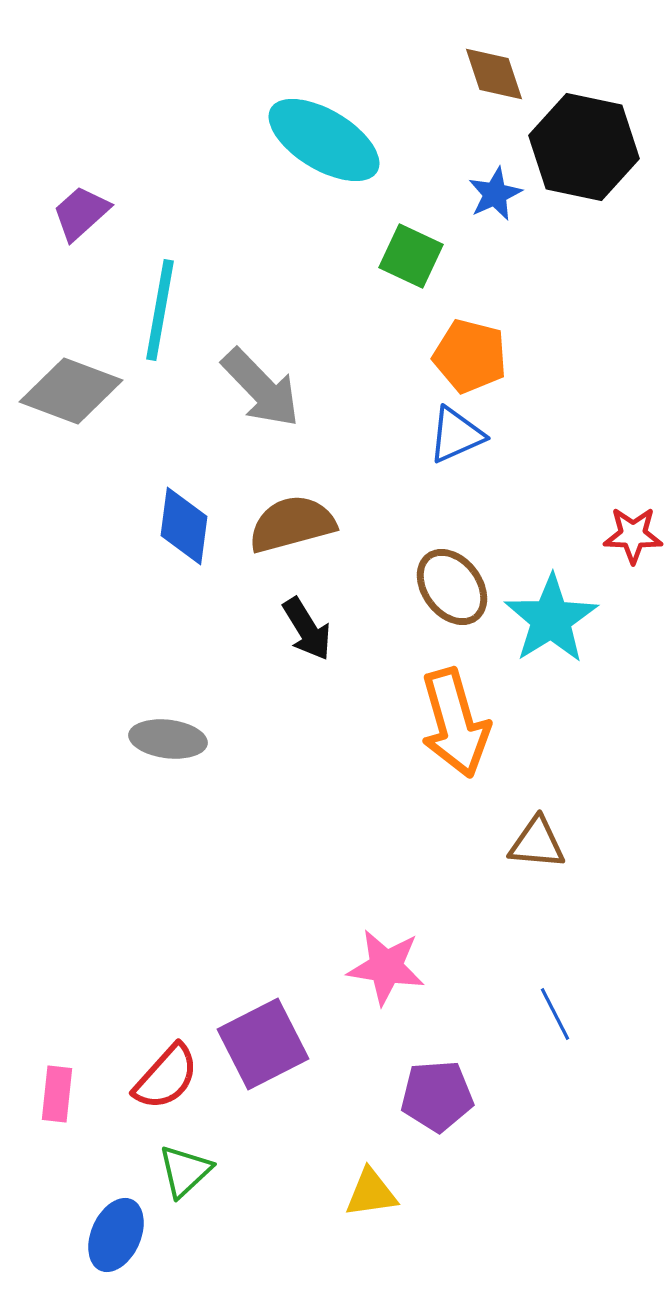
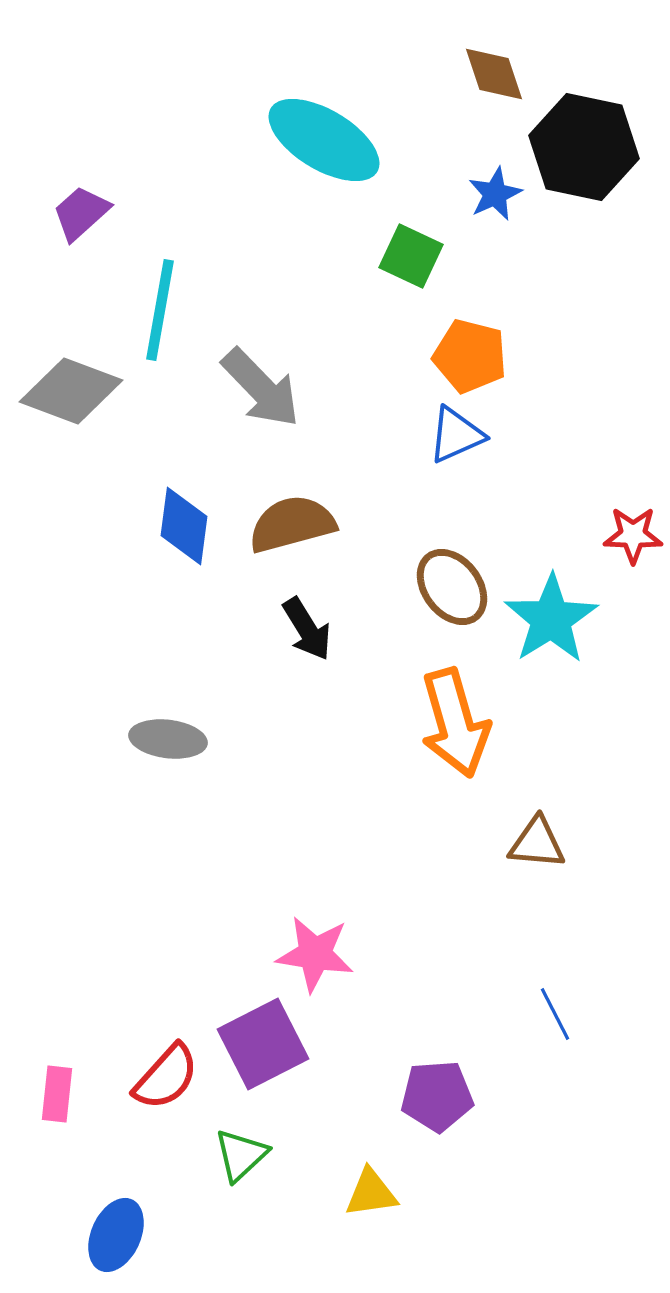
pink star: moved 71 px left, 13 px up
green triangle: moved 56 px right, 16 px up
